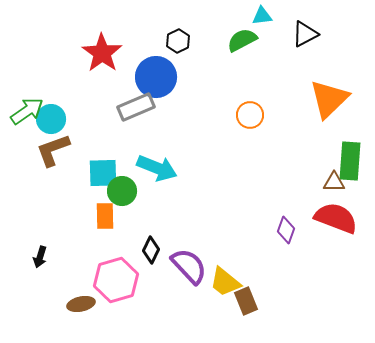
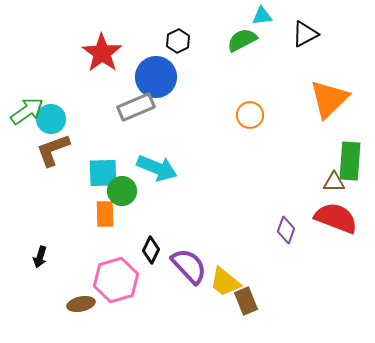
orange rectangle: moved 2 px up
